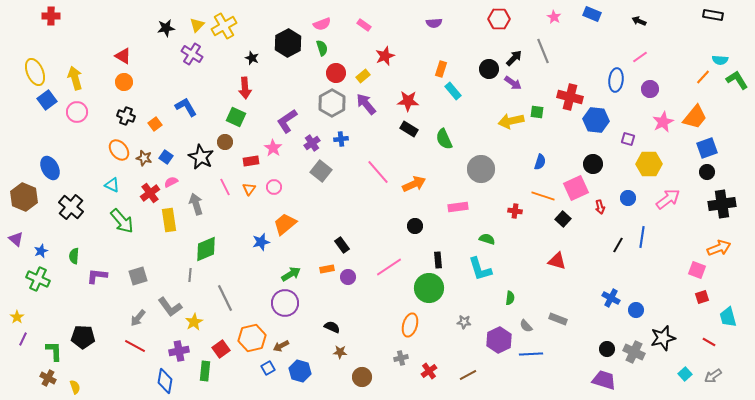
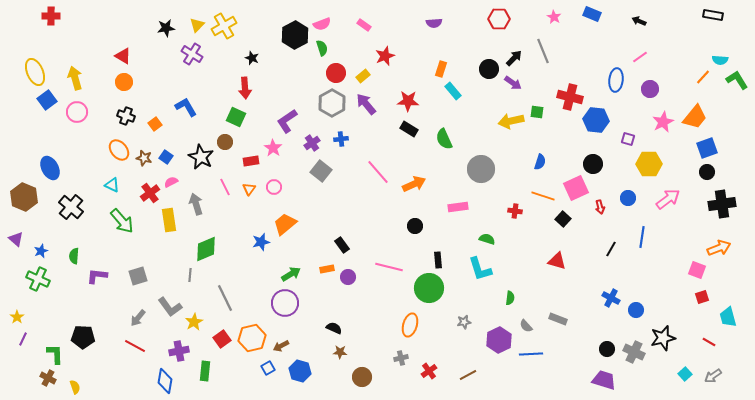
black hexagon at (288, 43): moved 7 px right, 8 px up
black line at (618, 245): moved 7 px left, 4 px down
pink line at (389, 267): rotated 48 degrees clockwise
gray star at (464, 322): rotated 16 degrees counterclockwise
black semicircle at (332, 327): moved 2 px right, 1 px down
red square at (221, 349): moved 1 px right, 10 px up
green L-shape at (54, 351): moved 1 px right, 3 px down
